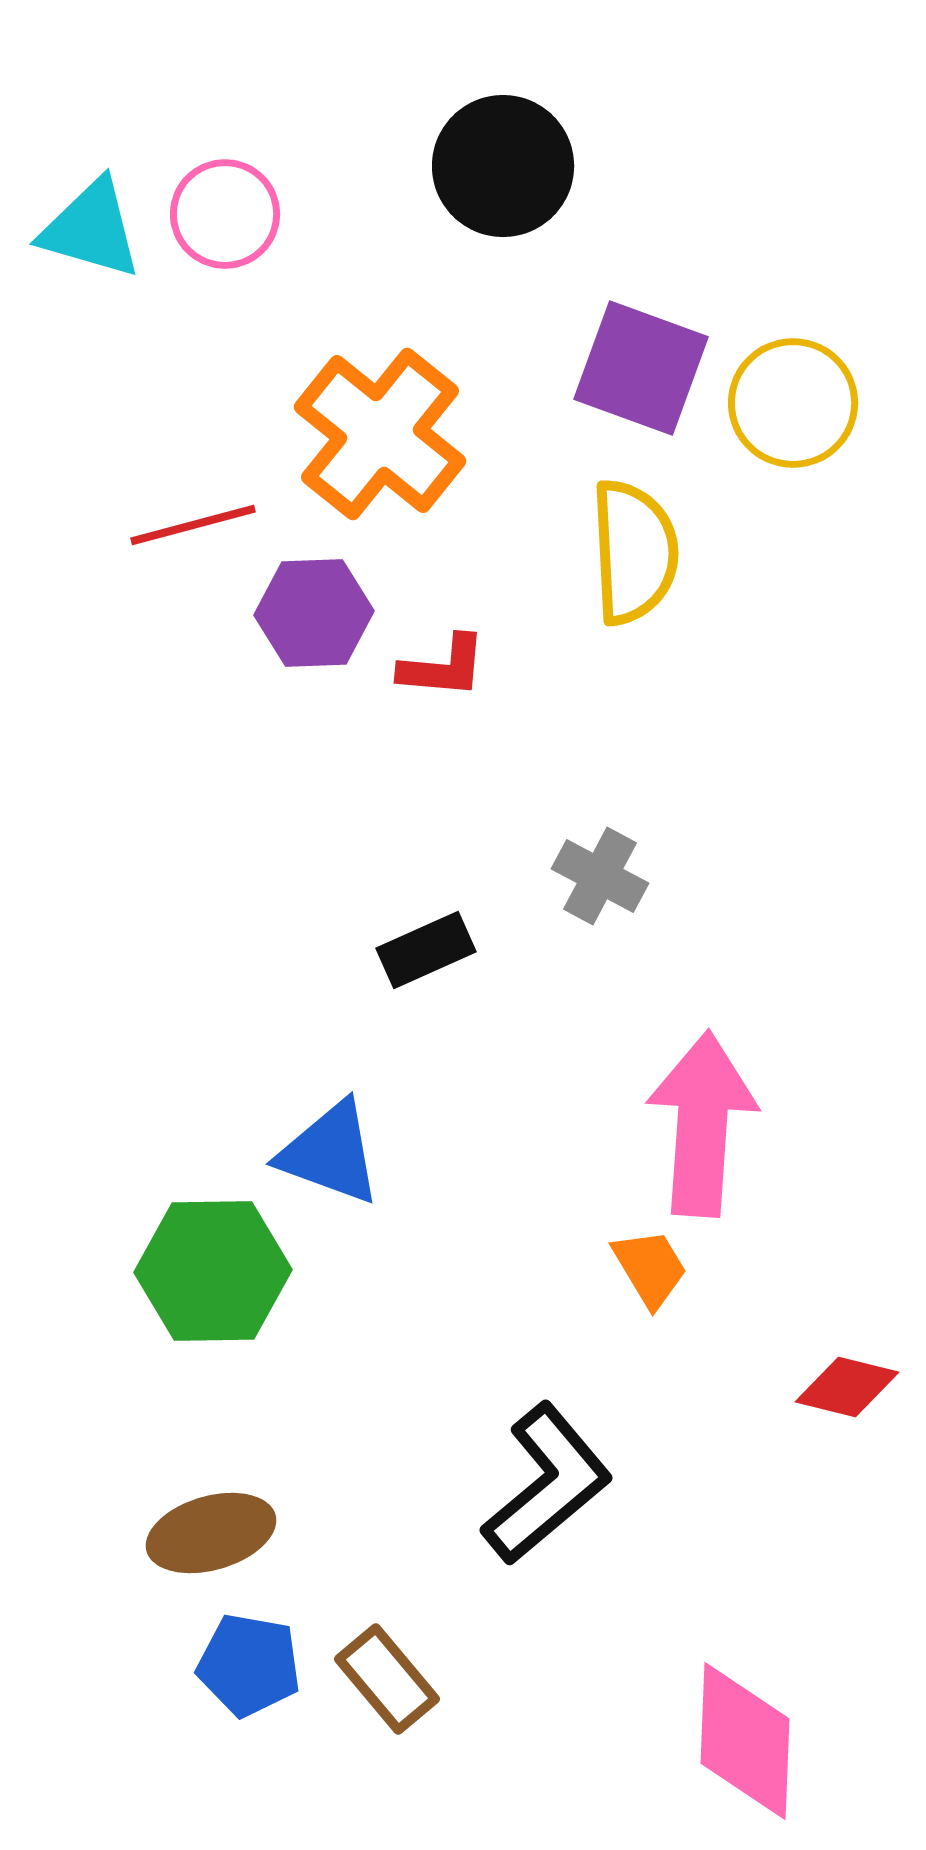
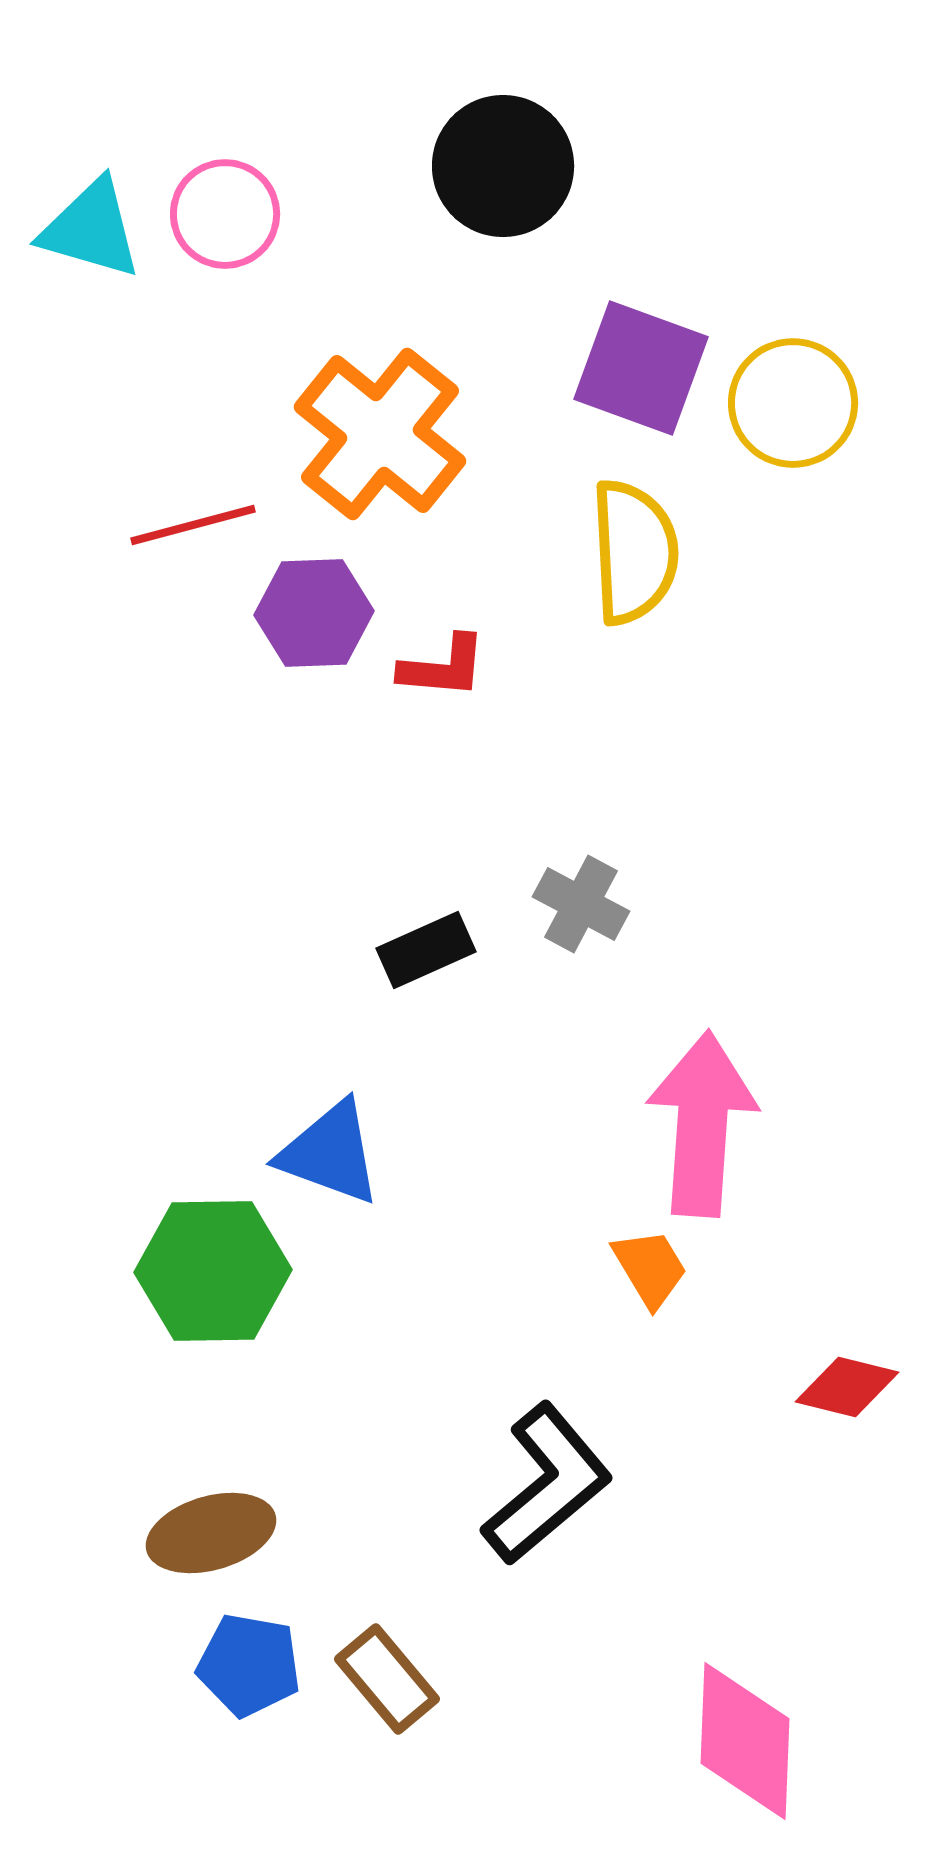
gray cross: moved 19 px left, 28 px down
